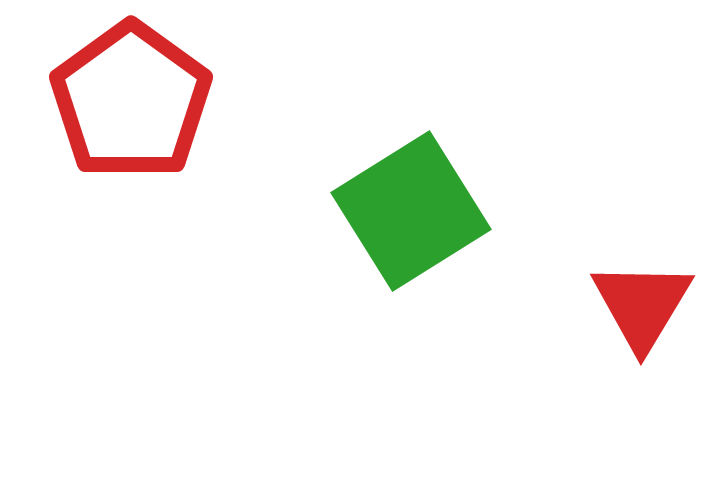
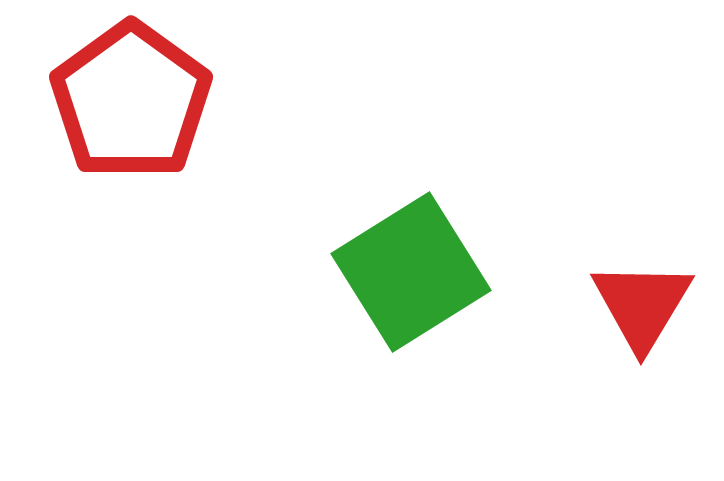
green square: moved 61 px down
